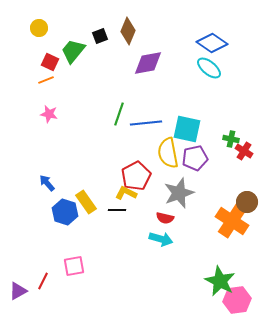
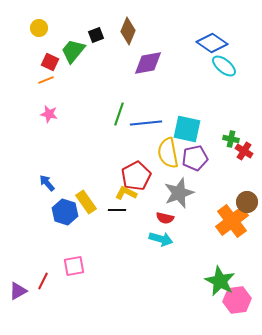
black square: moved 4 px left, 1 px up
cyan ellipse: moved 15 px right, 2 px up
orange cross: rotated 20 degrees clockwise
